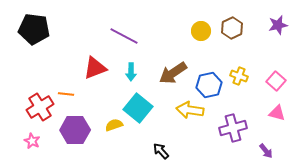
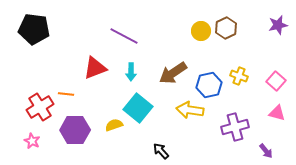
brown hexagon: moved 6 px left
purple cross: moved 2 px right, 1 px up
